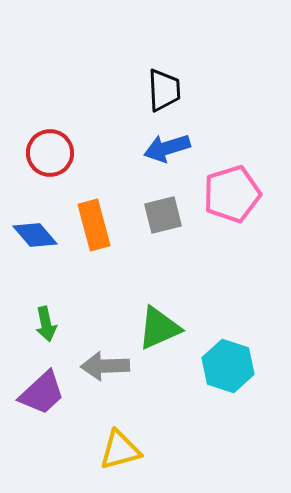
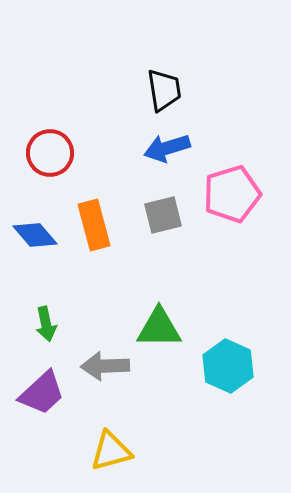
black trapezoid: rotated 6 degrees counterclockwise
green triangle: rotated 24 degrees clockwise
cyan hexagon: rotated 6 degrees clockwise
yellow triangle: moved 9 px left, 1 px down
